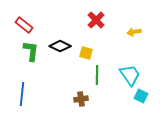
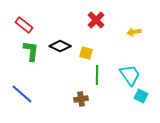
blue line: rotated 55 degrees counterclockwise
